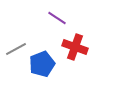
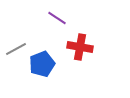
red cross: moved 5 px right; rotated 10 degrees counterclockwise
